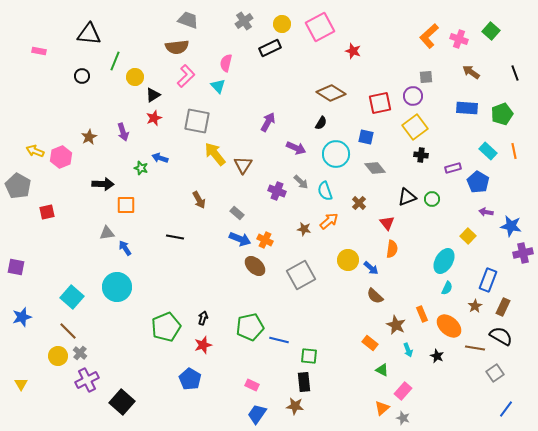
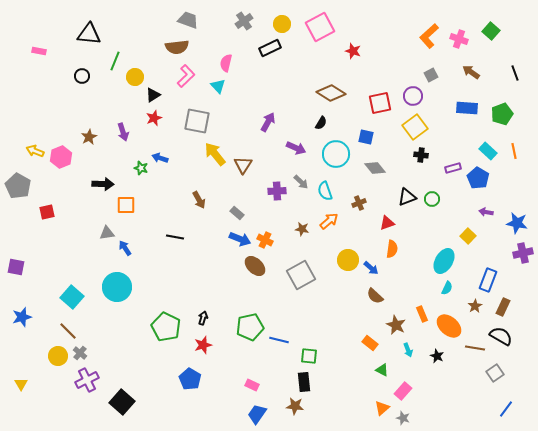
gray square at (426, 77): moved 5 px right, 2 px up; rotated 24 degrees counterclockwise
blue pentagon at (478, 182): moved 4 px up
purple cross at (277, 191): rotated 24 degrees counterclockwise
brown cross at (359, 203): rotated 24 degrees clockwise
red triangle at (387, 223): rotated 49 degrees clockwise
blue star at (511, 226): moved 6 px right, 3 px up
brown star at (304, 229): moved 2 px left
green pentagon at (166, 327): rotated 24 degrees counterclockwise
